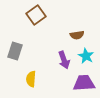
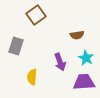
gray rectangle: moved 1 px right, 5 px up
cyan star: moved 2 px down
purple arrow: moved 4 px left, 2 px down
yellow semicircle: moved 1 px right, 2 px up
purple trapezoid: moved 1 px up
